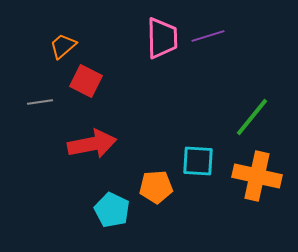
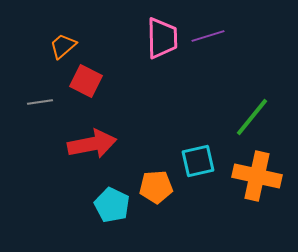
cyan square: rotated 16 degrees counterclockwise
cyan pentagon: moved 5 px up
